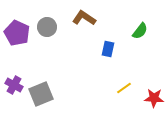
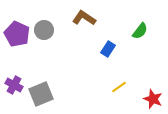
gray circle: moved 3 px left, 3 px down
purple pentagon: moved 1 px down
blue rectangle: rotated 21 degrees clockwise
yellow line: moved 5 px left, 1 px up
red star: moved 1 px left, 1 px down; rotated 18 degrees clockwise
